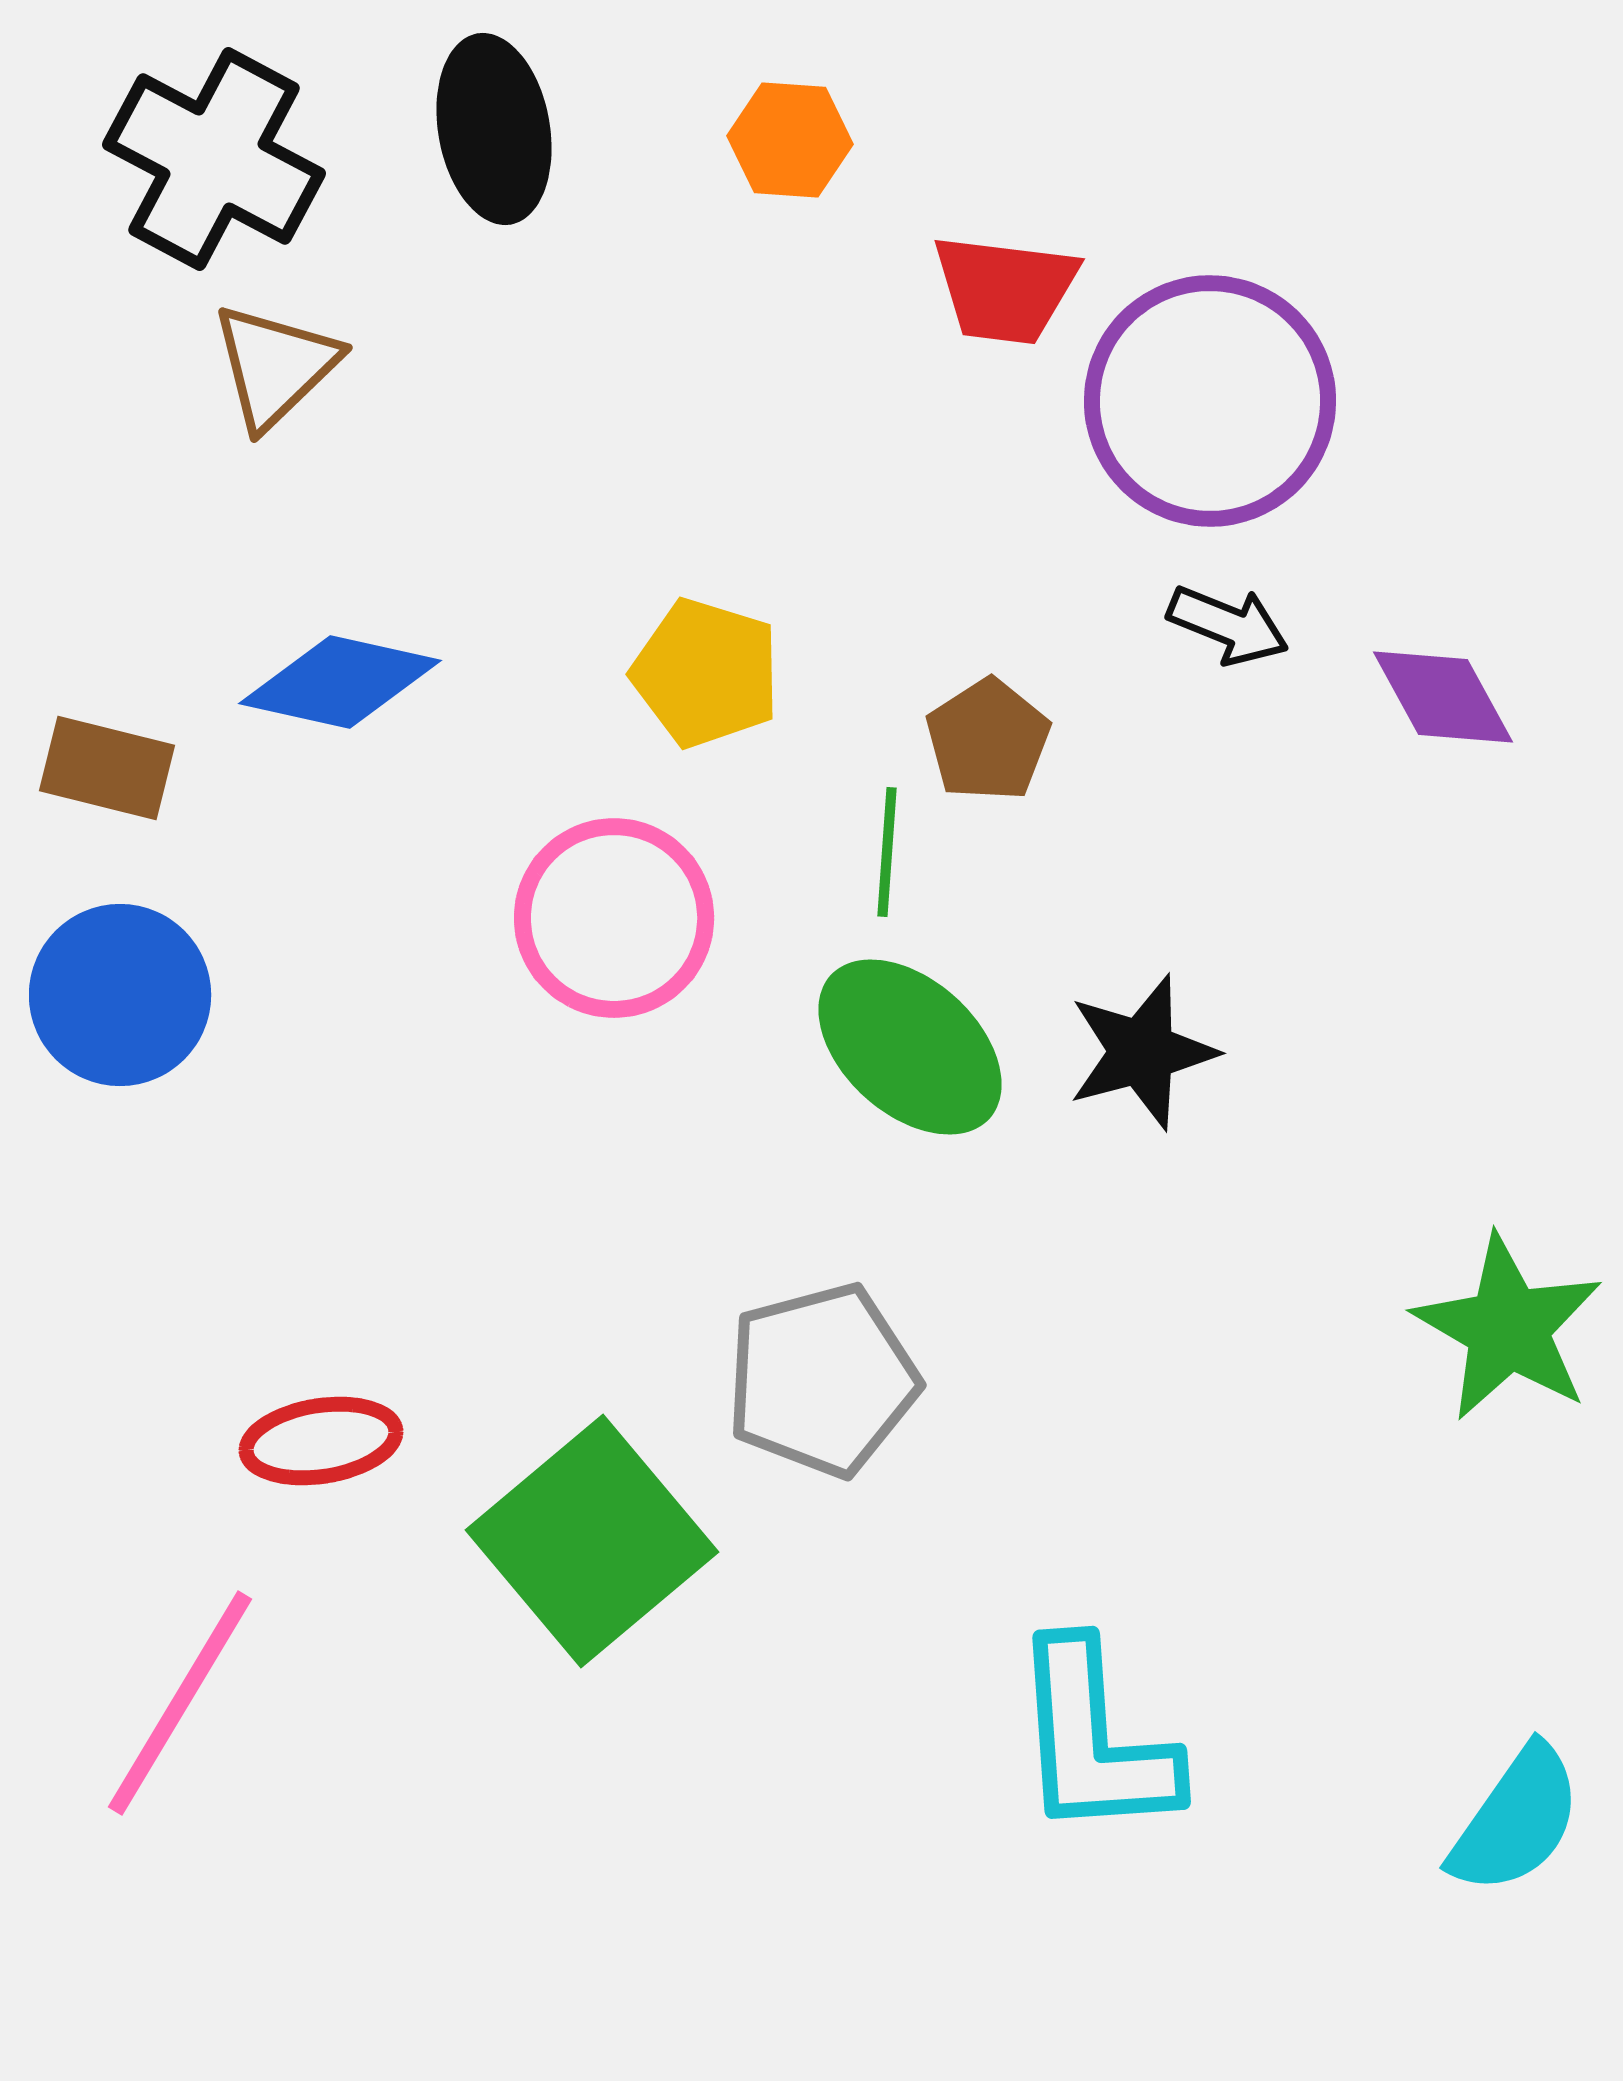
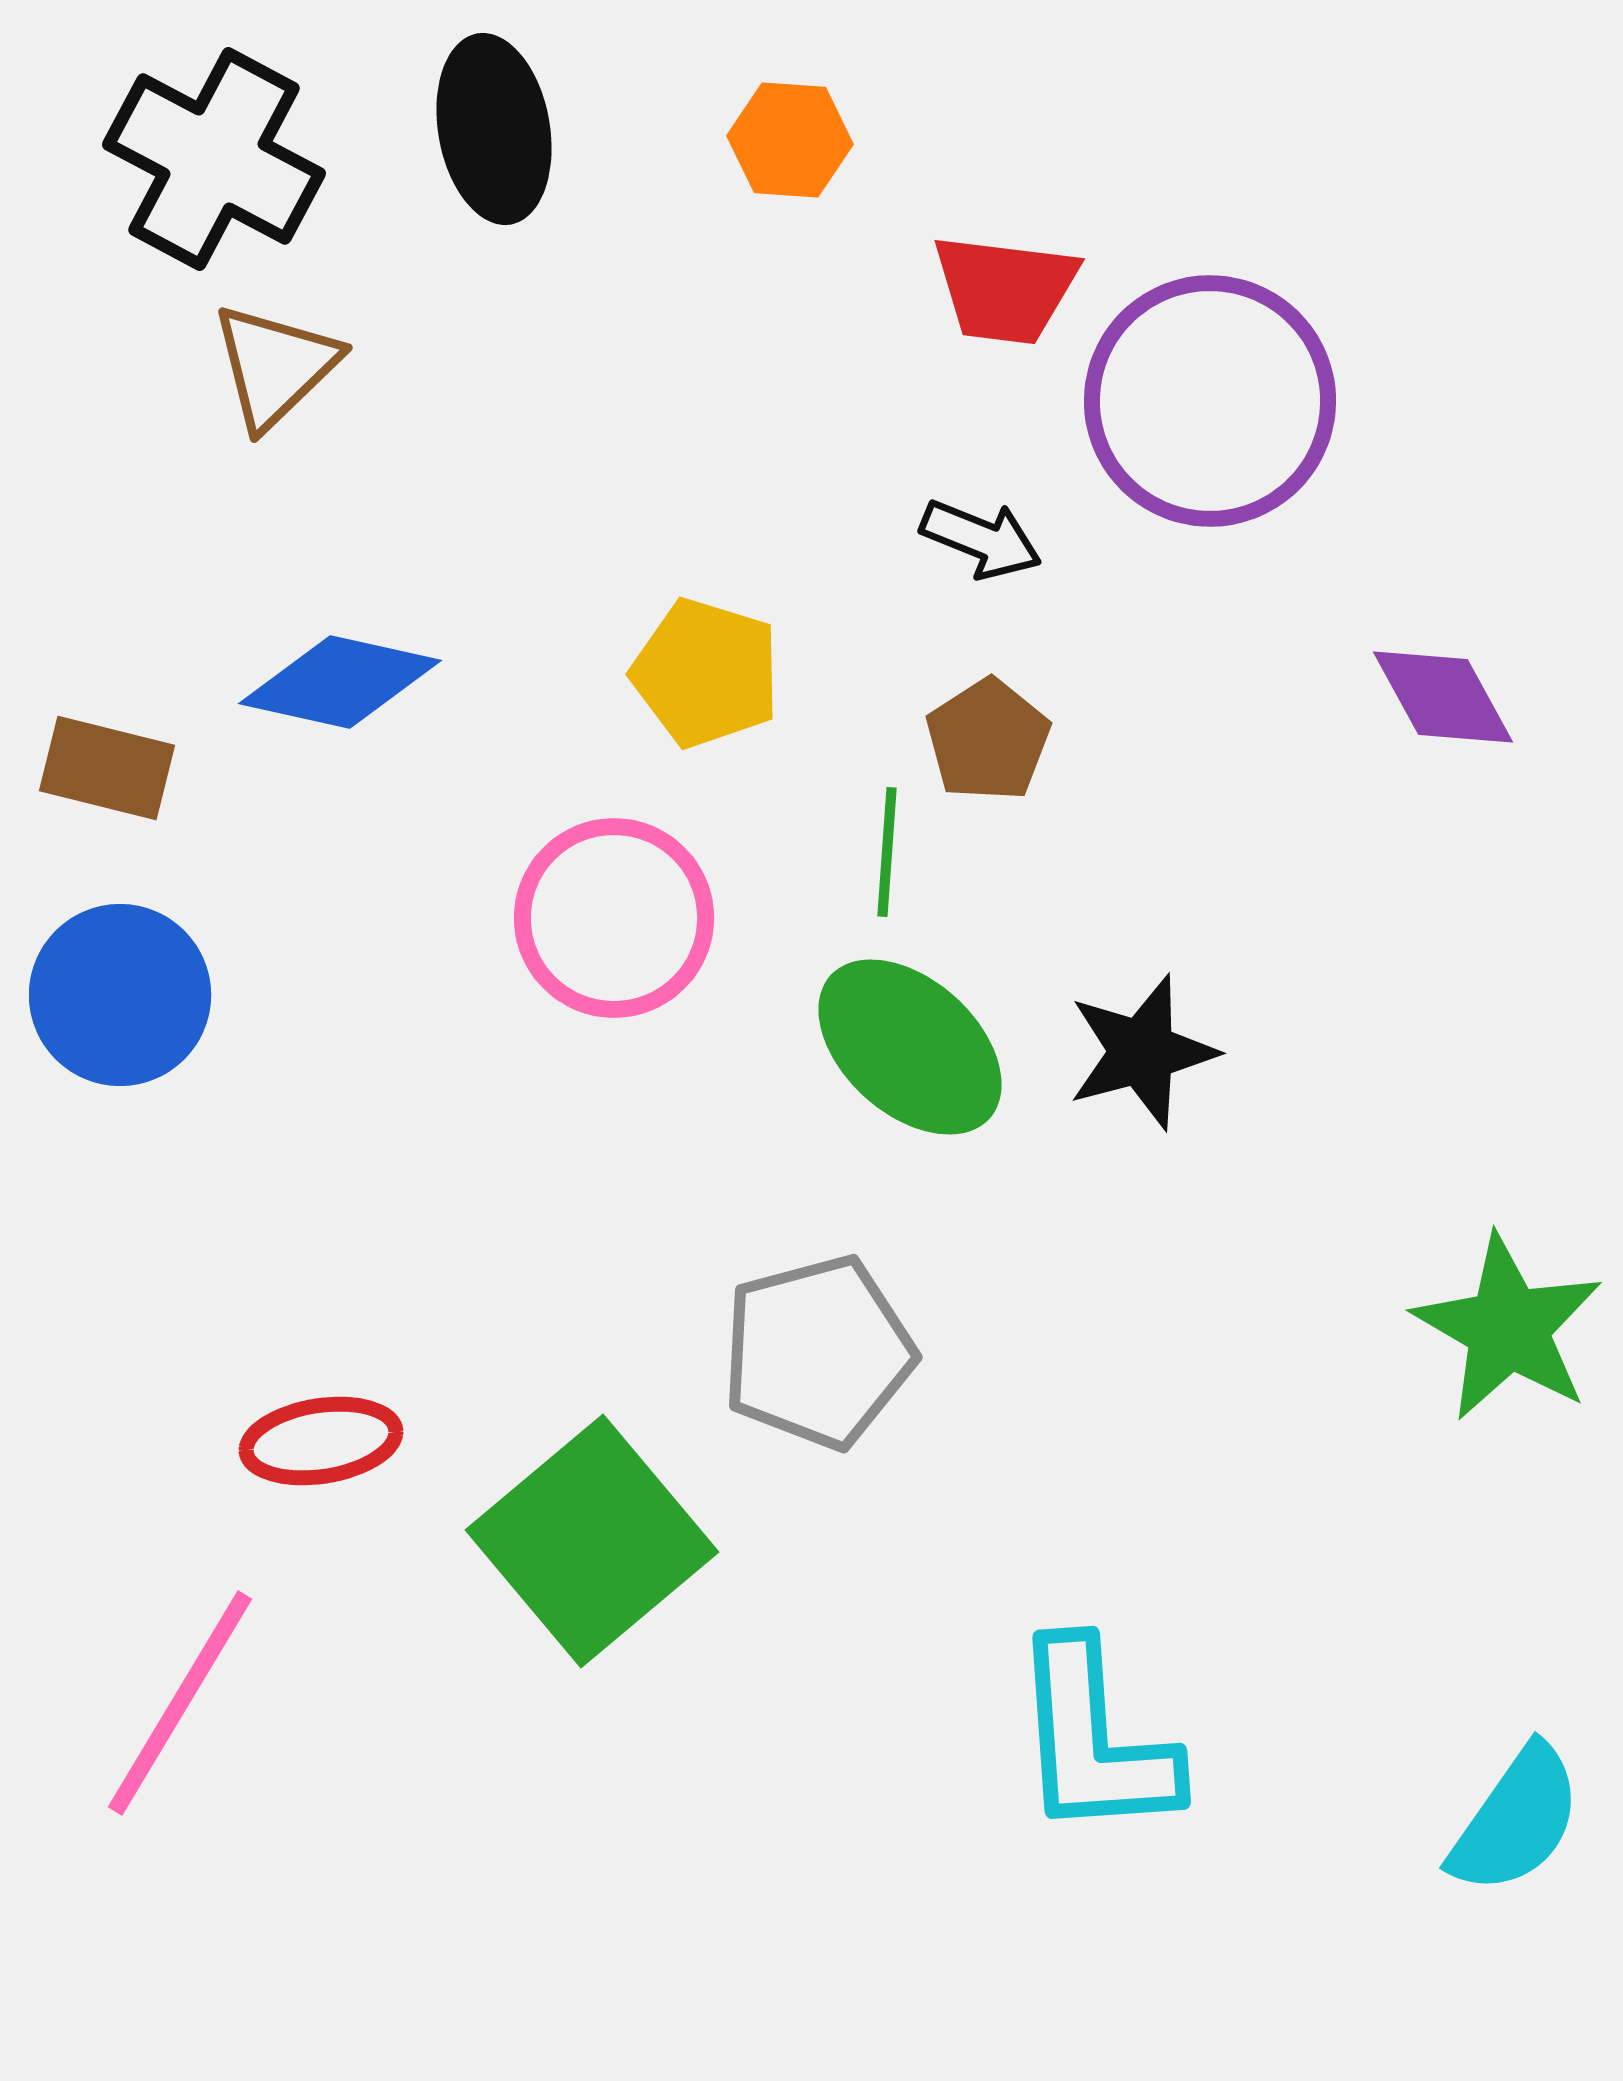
black arrow: moved 247 px left, 86 px up
gray pentagon: moved 4 px left, 28 px up
